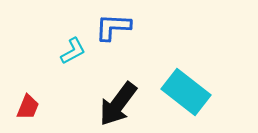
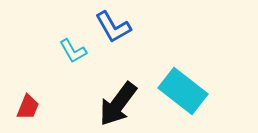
blue L-shape: rotated 123 degrees counterclockwise
cyan L-shape: rotated 88 degrees clockwise
cyan rectangle: moved 3 px left, 1 px up
